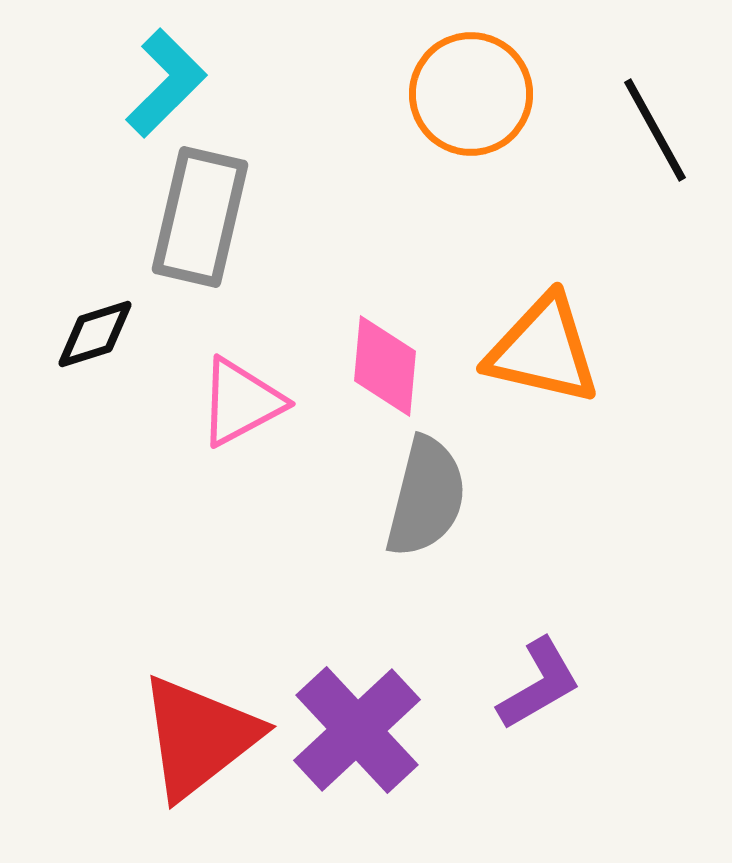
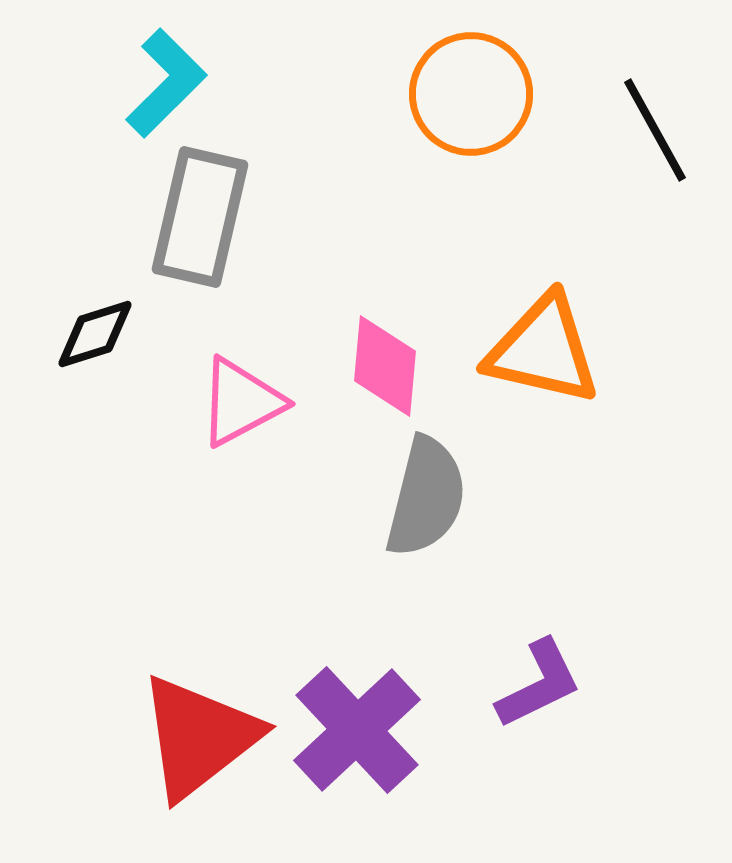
purple L-shape: rotated 4 degrees clockwise
